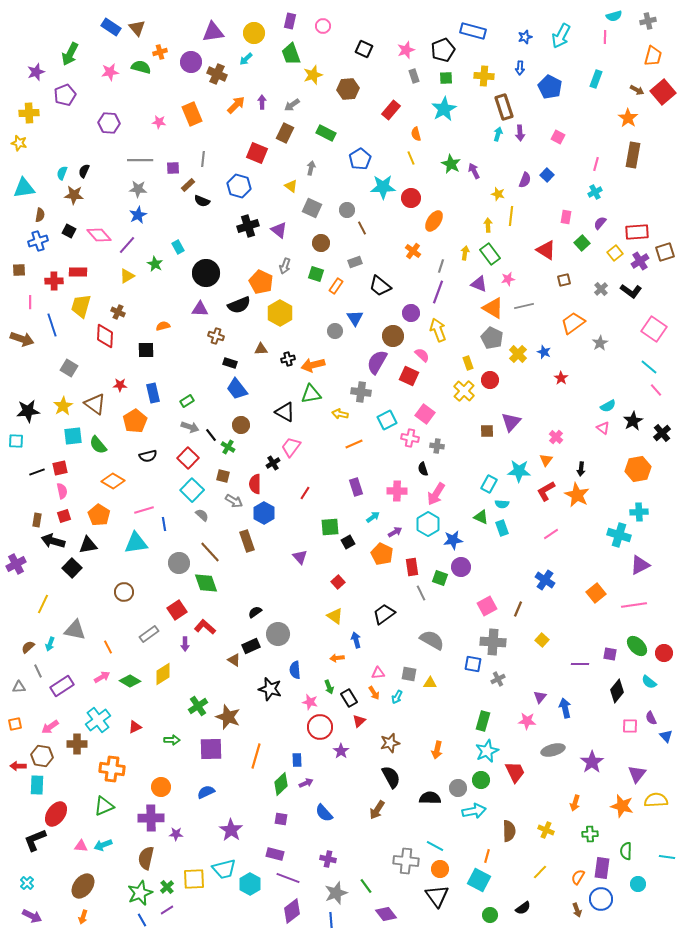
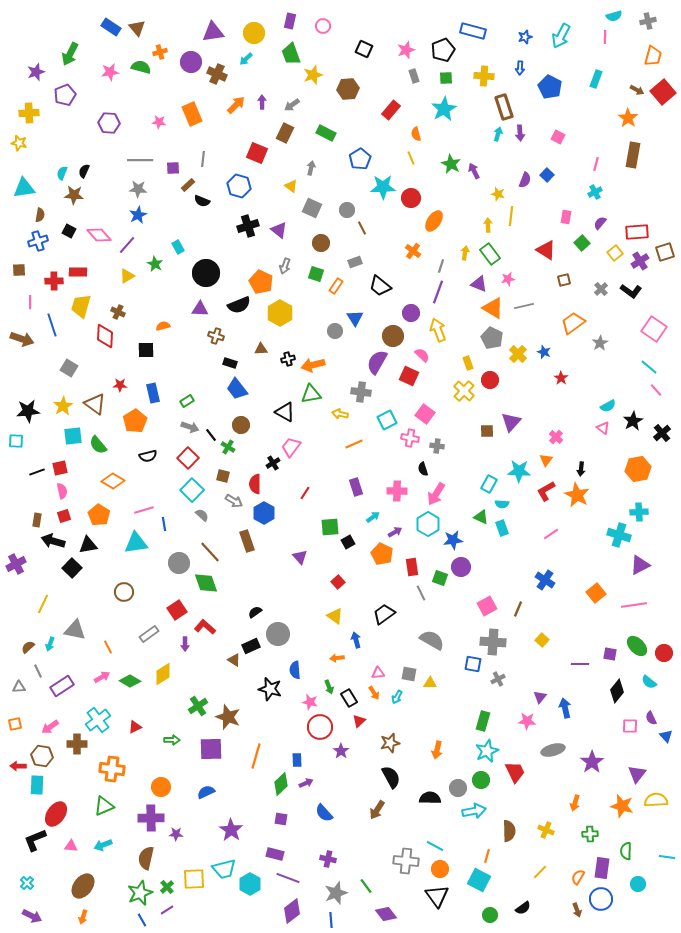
pink triangle at (81, 846): moved 10 px left
